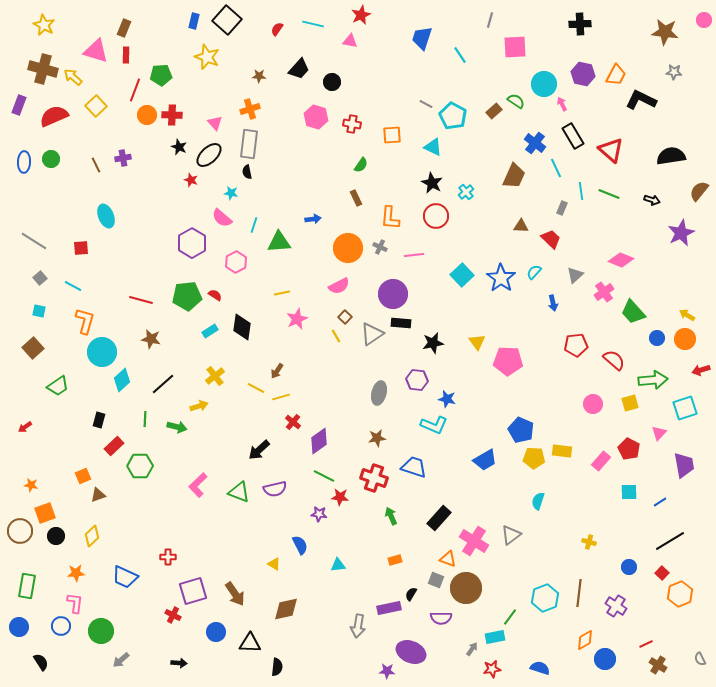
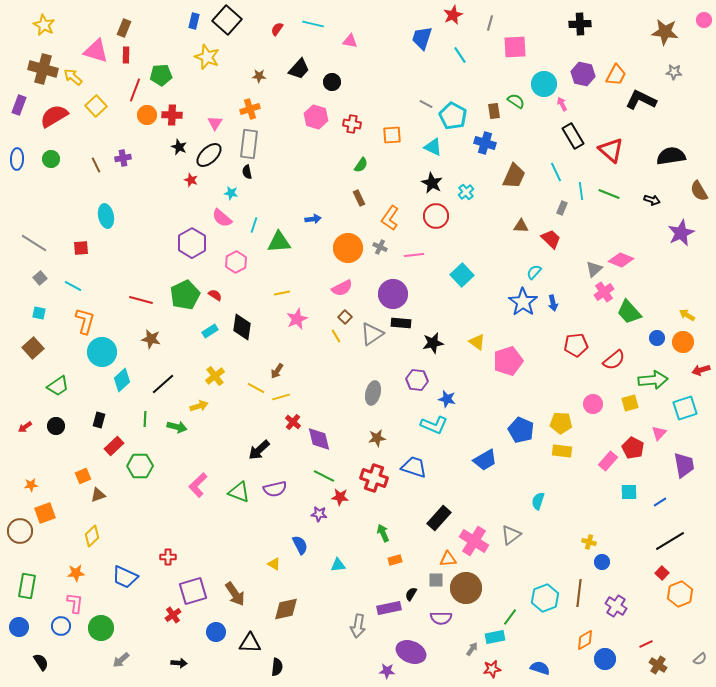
red star at (361, 15): moved 92 px right
gray line at (490, 20): moved 3 px down
brown rectangle at (494, 111): rotated 56 degrees counterclockwise
red semicircle at (54, 116): rotated 8 degrees counterclockwise
pink triangle at (215, 123): rotated 14 degrees clockwise
blue cross at (535, 143): moved 50 px left; rotated 20 degrees counterclockwise
blue ellipse at (24, 162): moved 7 px left, 3 px up
cyan line at (556, 168): moved 4 px down
brown semicircle at (699, 191): rotated 70 degrees counterclockwise
brown rectangle at (356, 198): moved 3 px right
cyan ellipse at (106, 216): rotated 10 degrees clockwise
orange L-shape at (390, 218): rotated 30 degrees clockwise
gray line at (34, 241): moved 2 px down
gray triangle at (575, 275): moved 19 px right, 6 px up
blue star at (501, 278): moved 22 px right, 24 px down
pink semicircle at (339, 286): moved 3 px right, 2 px down
green pentagon at (187, 296): moved 2 px left, 1 px up; rotated 20 degrees counterclockwise
cyan square at (39, 311): moved 2 px down
green trapezoid at (633, 312): moved 4 px left
orange circle at (685, 339): moved 2 px left, 3 px down
yellow triangle at (477, 342): rotated 18 degrees counterclockwise
red semicircle at (614, 360): rotated 100 degrees clockwise
pink pentagon at (508, 361): rotated 20 degrees counterclockwise
gray ellipse at (379, 393): moved 6 px left
purple diamond at (319, 441): moved 2 px up; rotated 68 degrees counterclockwise
red pentagon at (629, 449): moved 4 px right, 1 px up
yellow pentagon at (534, 458): moved 27 px right, 35 px up
pink rectangle at (601, 461): moved 7 px right
orange star at (31, 485): rotated 16 degrees counterclockwise
green arrow at (391, 516): moved 8 px left, 17 px down
black circle at (56, 536): moved 110 px up
orange triangle at (448, 559): rotated 24 degrees counterclockwise
blue circle at (629, 567): moved 27 px left, 5 px up
gray square at (436, 580): rotated 21 degrees counterclockwise
red cross at (173, 615): rotated 28 degrees clockwise
green circle at (101, 631): moved 3 px up
gray semicircle at (700, 659): rotated 104 degrees counterclockwise
